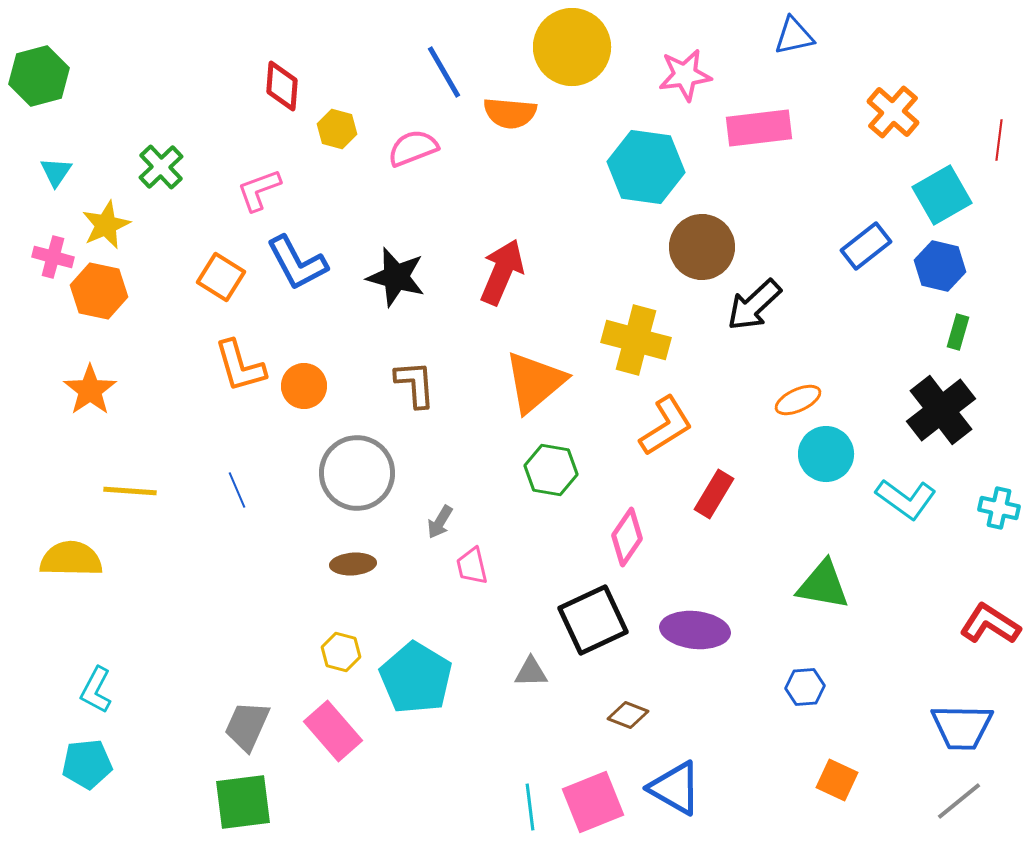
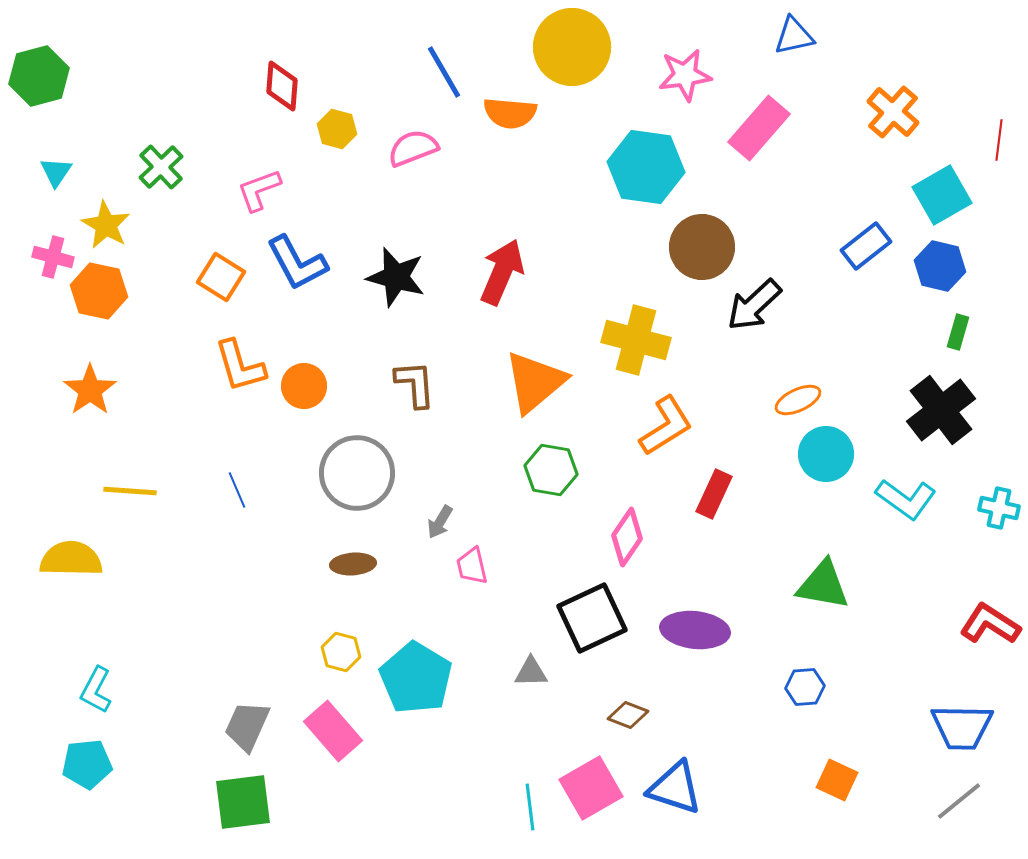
pink rectangle at (759, 128): rotated 42 degrees counterclockwise
yellow star at (106, 225): rotated 18 degrees counterclockwise
red rectangle at (714, 494): rotated 6 degrees counterclockwise
black square at (593, 620): moved 1 px left, 2 px up
blue triangle at (675, 788): rotated 12 degrees counterclockwise
pink square at (593, 802): moved 2 px left, 14 px up; rotated 8 degrees counterclockwise
